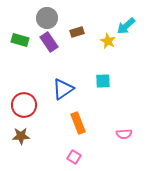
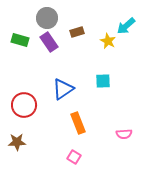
brown star: moved 4 px left, 6 px down
